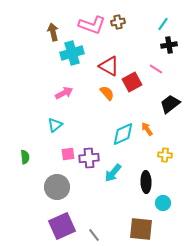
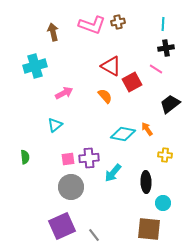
cyan line: rotated 32 degrees counterclockwise
black cross: moved 3 px left, 3 px down
cyan cross: moved 37 px left, 13 px down
red triangle: moved 2 px right
orange semicircle: moved 2 px left, 3 px down
cyan diamond: rotated 35 degrees clockwise
pink square: moved 5 px down
gray circle: moved 14 px right
brown square: moved 8 px right
